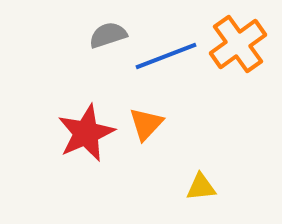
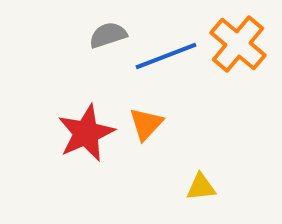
orange cross: rotated 14 degrees counterclockwise
